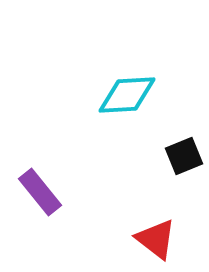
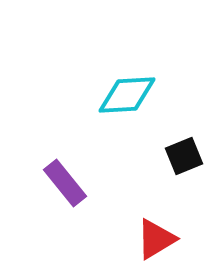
purple rectangle: moved 25 px right, 9 px up
red triangle: rotated 51 degrees clockwise
